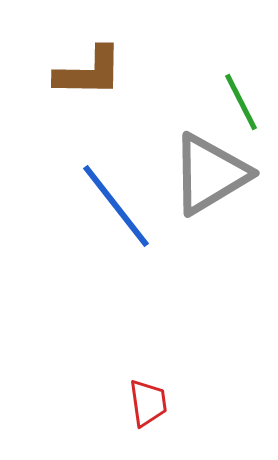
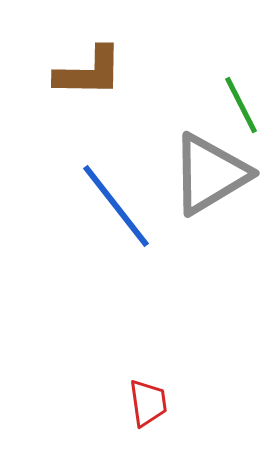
green line: moved 3 px down
